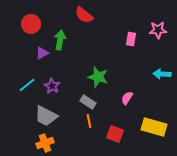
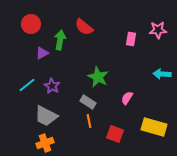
red semicircle: moved 12 px down
green star: rotated 10 degrees clockwise
